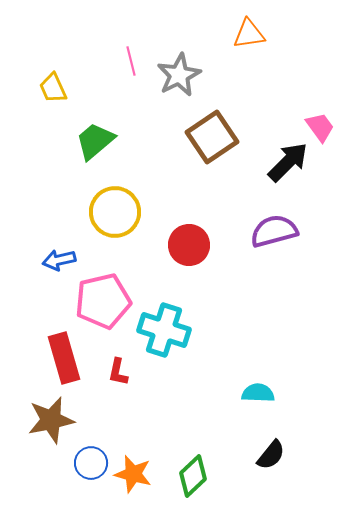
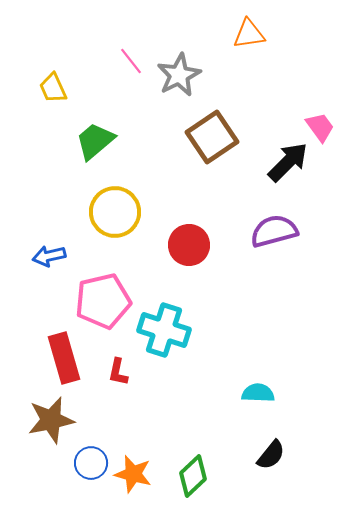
pink line: rotated 24 degrees counterclockwise
blue arrow: moved 10 px left, 4 px up
